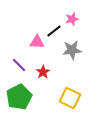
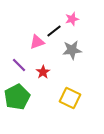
pink triangle: rotated 21 degrees counterclockwise
green pentagon: moved 2 px left
